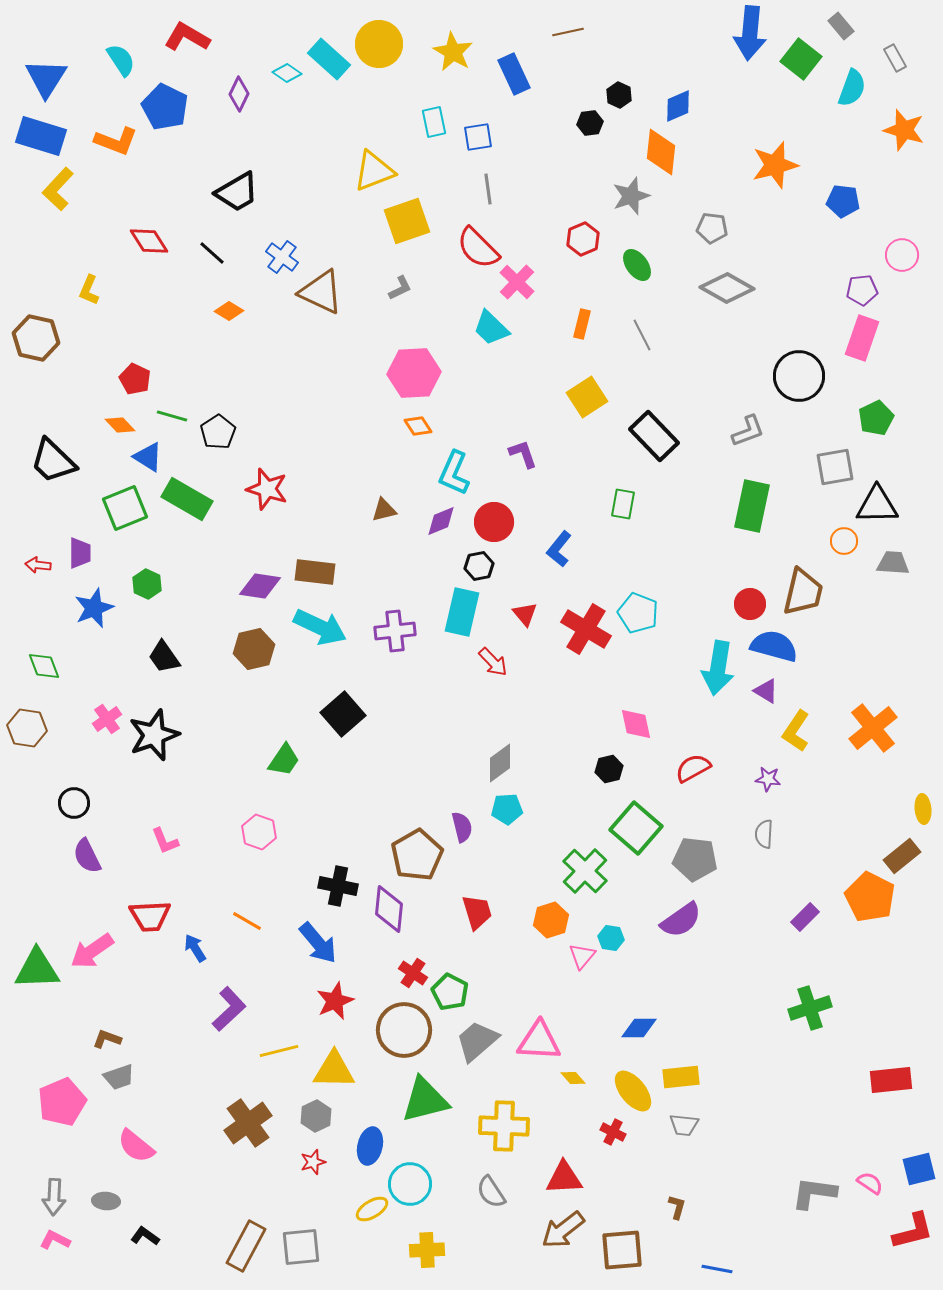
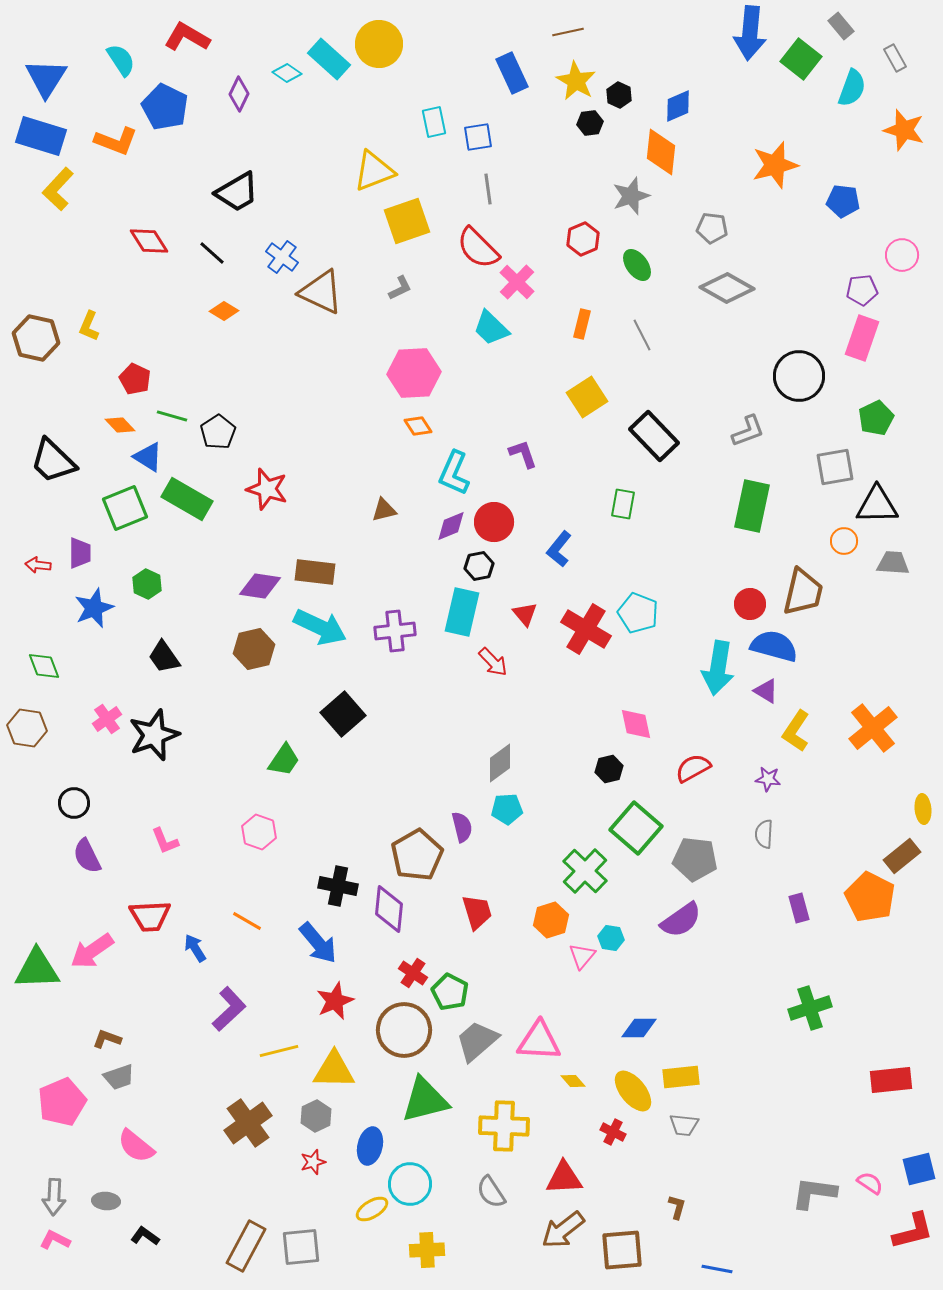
yellow star at (453, 52): moved 123 px right, 29 px down
blue rectangle at (514, 74): moved 2 px left, 1 px up
yellow L-shape at (89, 290): moved 36 px down
orange diamond at (229, 311): moved 5 px left
purple diamond at (441, 521): moved 10 px right, 5 px down
purple rectangle at (805, 917): moved 6 px left, 9 px up; rotated 60 degrees counterclockwise
yellow diamond at (573, 1078): moved 3 px down
